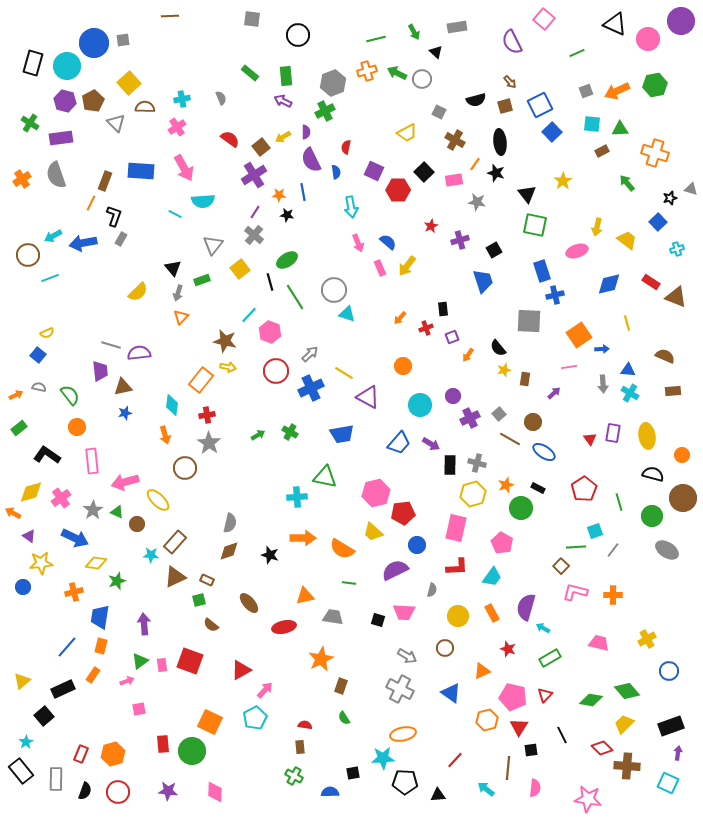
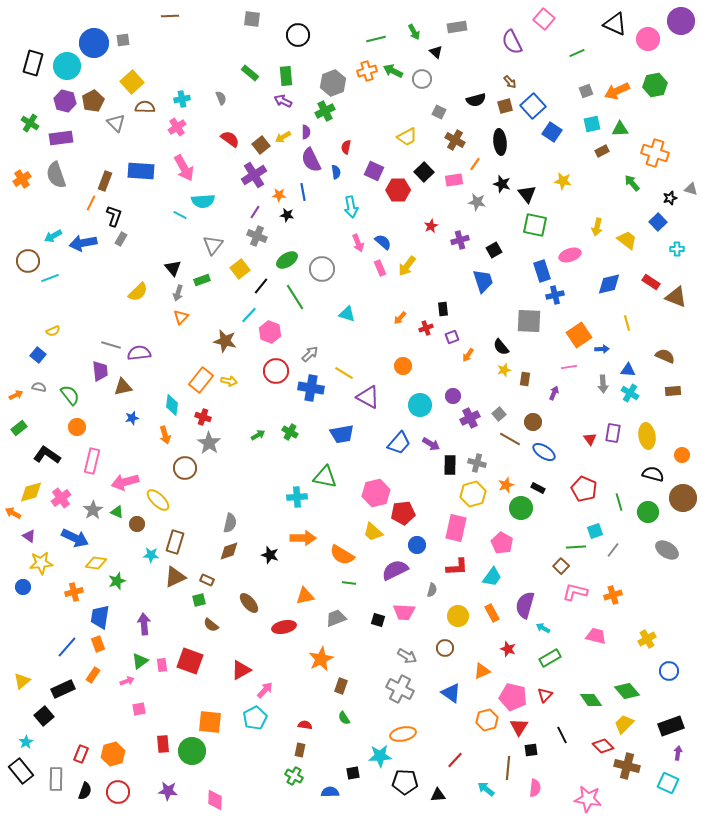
green arrow at (397, 73): moved 4 px left, 2 px up
yellow square at (129, 83): moved 3 px right, 1 px up
blue square at (540, 105): moved 7 px left, 1 px down; rotated 15 degrees counterclockwise
cyan square at (592, 124): rotated 18 degrees counterclockwise
blue square at (552, 132): rotated 12 degrees counterclockwise
yellow trapezoid at (407, 133): moved 4 px down
brown square at (261, 147): moved 2 px up
black star at (496, 173): moved 6 px right, 11 px down
yellow star at (563, 181): rotated 30 degrees counterclockwise
green arrow at (627, 183): moved 5 px right
cyan line at (175, 214): moved 5 px right, 1 px down
gray cross at (254, 235): moved 3 px right, 1 px down; rotated 18 degrees counterclockwise
blue semicircle at (388, 242): moved 5 px left
cyan cross at (677, 249): rotated 16 degrees clockwise
pink ellipse at (577, 251): moved 7 px left, 4 px down
brown circle at (28, 255): moved 6 px down
black line at (270, 282): moved 9 px left, 4 px down; rotated 54 degrees clockwise
gray circle at (334, 290): moved 12 px left, 21 px up
yellow semicircle at (47, 333): moved 6 px right, 2 px up
black semicircle at (498, 348): moved 3 px right, 1 px up
yellow arrow at (228, 367): moved 1 px right, 14 px down
blue cross at (311, 388): rotated 35 degrees clockwise
purple arrow at (554, 393): rotated 24 degrees counterclockwise
blue star at (125, 413): moved 7 px right, 5 px down
red cross at (207, 415): moved 4 px left, 2 px down; rotated 28 degrees clockwise
pink rectangle at (92, 461): rotated 20 degrees clockwise
red pentagon at (584, 489): rotated 15 degrees counterclockwise
green circle at (652, 516): moved 4 px left, 4 px up
brown rectangle at (175, 542): rotated 25 degrees counterclockwise
orange semicircle at (342, 549): moved 6 px down
orange cross at (613, 595): rotated 18 degrees counterclockwise
purple semicircle at (526, 607): moved 1 px left, 2 px up
gray trapezoid at (333, 617): moved 3 px right, 1 px down; rotated 30 degrees counterclockwise
pink trapezoid at (599, 643): moved 3 px left, 7 px up
orange rectangle at (101, 646): moved 3 px left, 2 px up; rotated 35 degrees counterclockwise
green diamond at (591, 700): rotated 45 degrees clockwise
orange square at (210, 722): rotated 20 degrees counterclockwise
brown rectangle at (300, 747): moved 3 px down; rotated 16 degrees clockwise
red diamond at (602, 748): moved 1 px right, 2 px up
cyan star at (383, 758): moved 3 px left, 2 px up
brown cross at (627, 766): rotated 10 degrees clockwise
pink diamond at (215, 792): moved 8 px down
